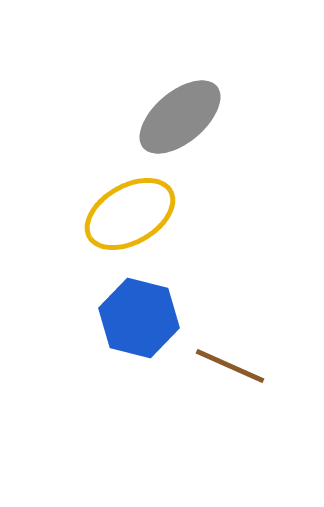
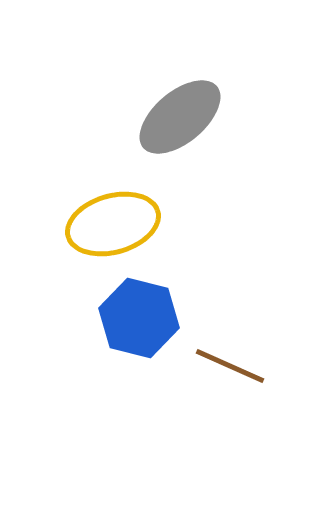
yellow ellipse: moved 17 px left, 10 px down; rotated 14 degrees clockwise
